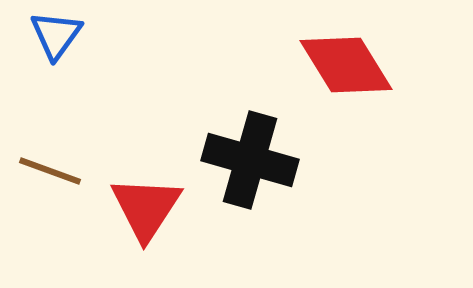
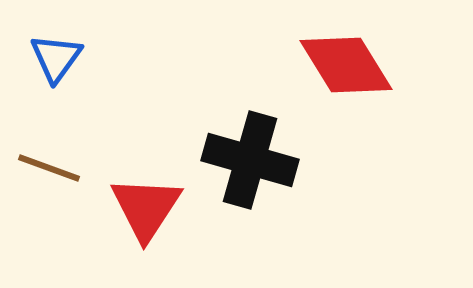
blue triangle: moved 23 px down
brown line: moved 1 px left, 3 px up
